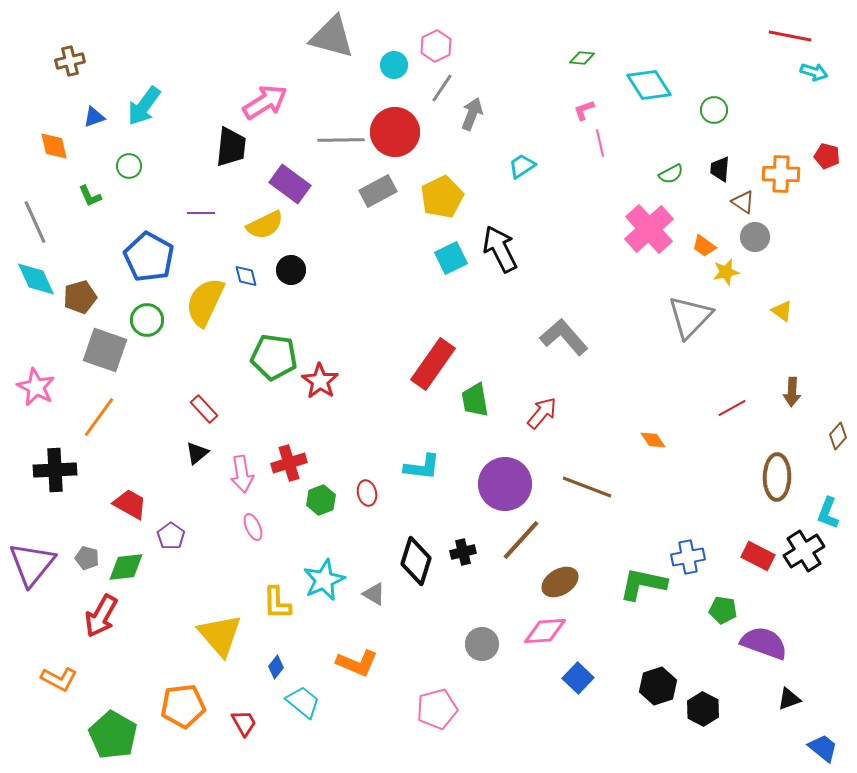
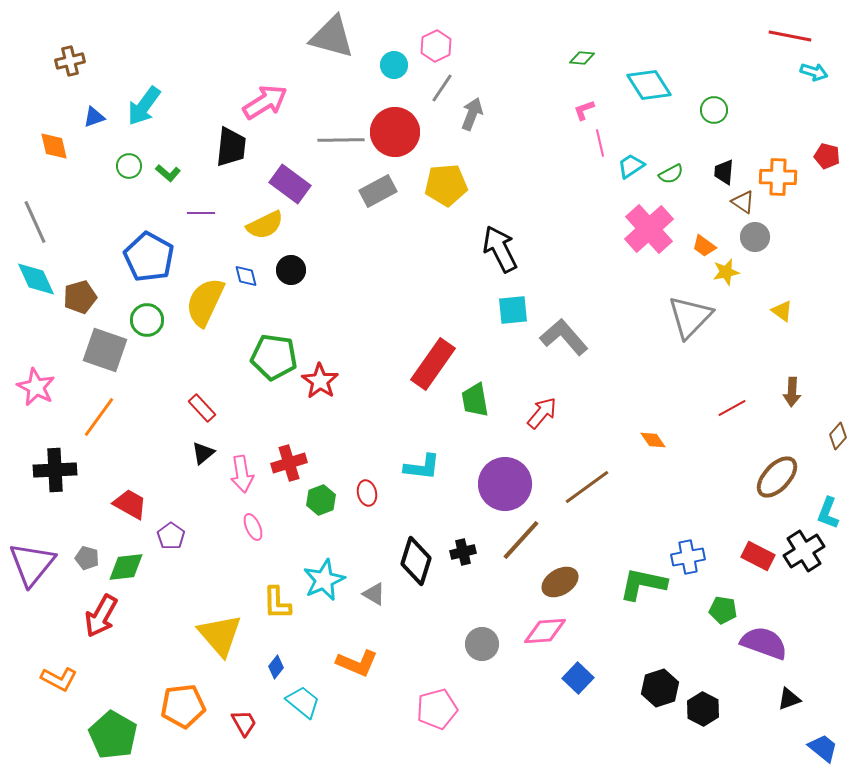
cyan trapezoid at (522, 166): moved 109 px right
black trapezoid at (720, 169): moved 4 px right, 3 px down
orange cross at (781, 174): moved 3 px left, 3 px down
green L-shape at (90, 196): moved 78 px right, 23 px up; rotated 25 degrees counterclockwise
yellow pentagon at (442, 197): moved 4 px right, 12 px up; rotated 21 degrees clockwise
cyan square at (451, 258): moved 62 px right, 52 px down; rotated 20 degrees clockwise
red rectangle at (204, 409): moved 2 px left, 1 px up
black triangle at (197, 453): moved 6 px right
brown ellipse at (777, 477): rotated 42 degrees clockwise
brown line at (587, 487): rotated 57 degrees counterclockwise
black hexagon at (658, 686): moved 2 px right, 2 px down
